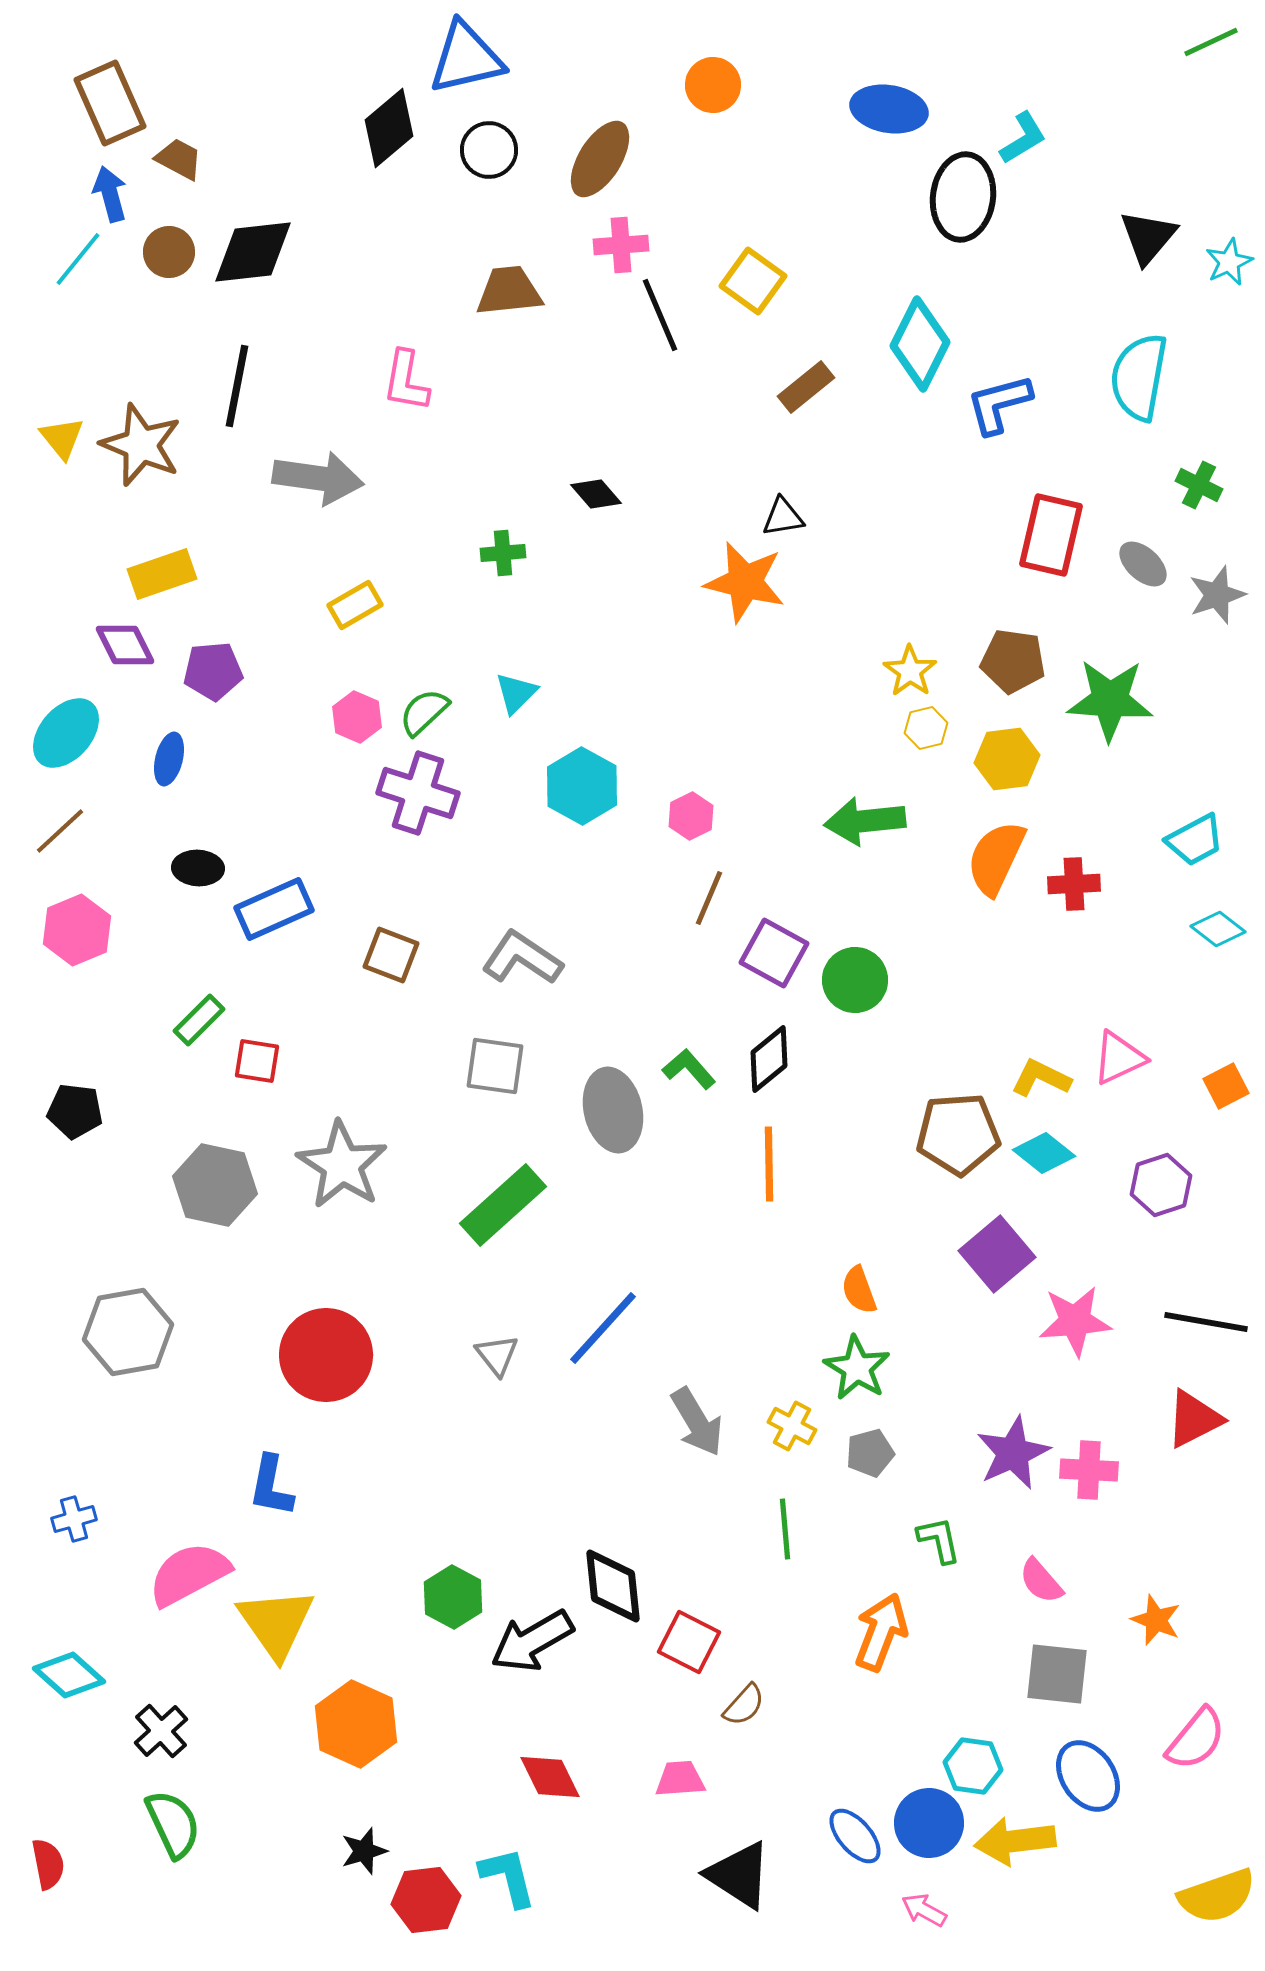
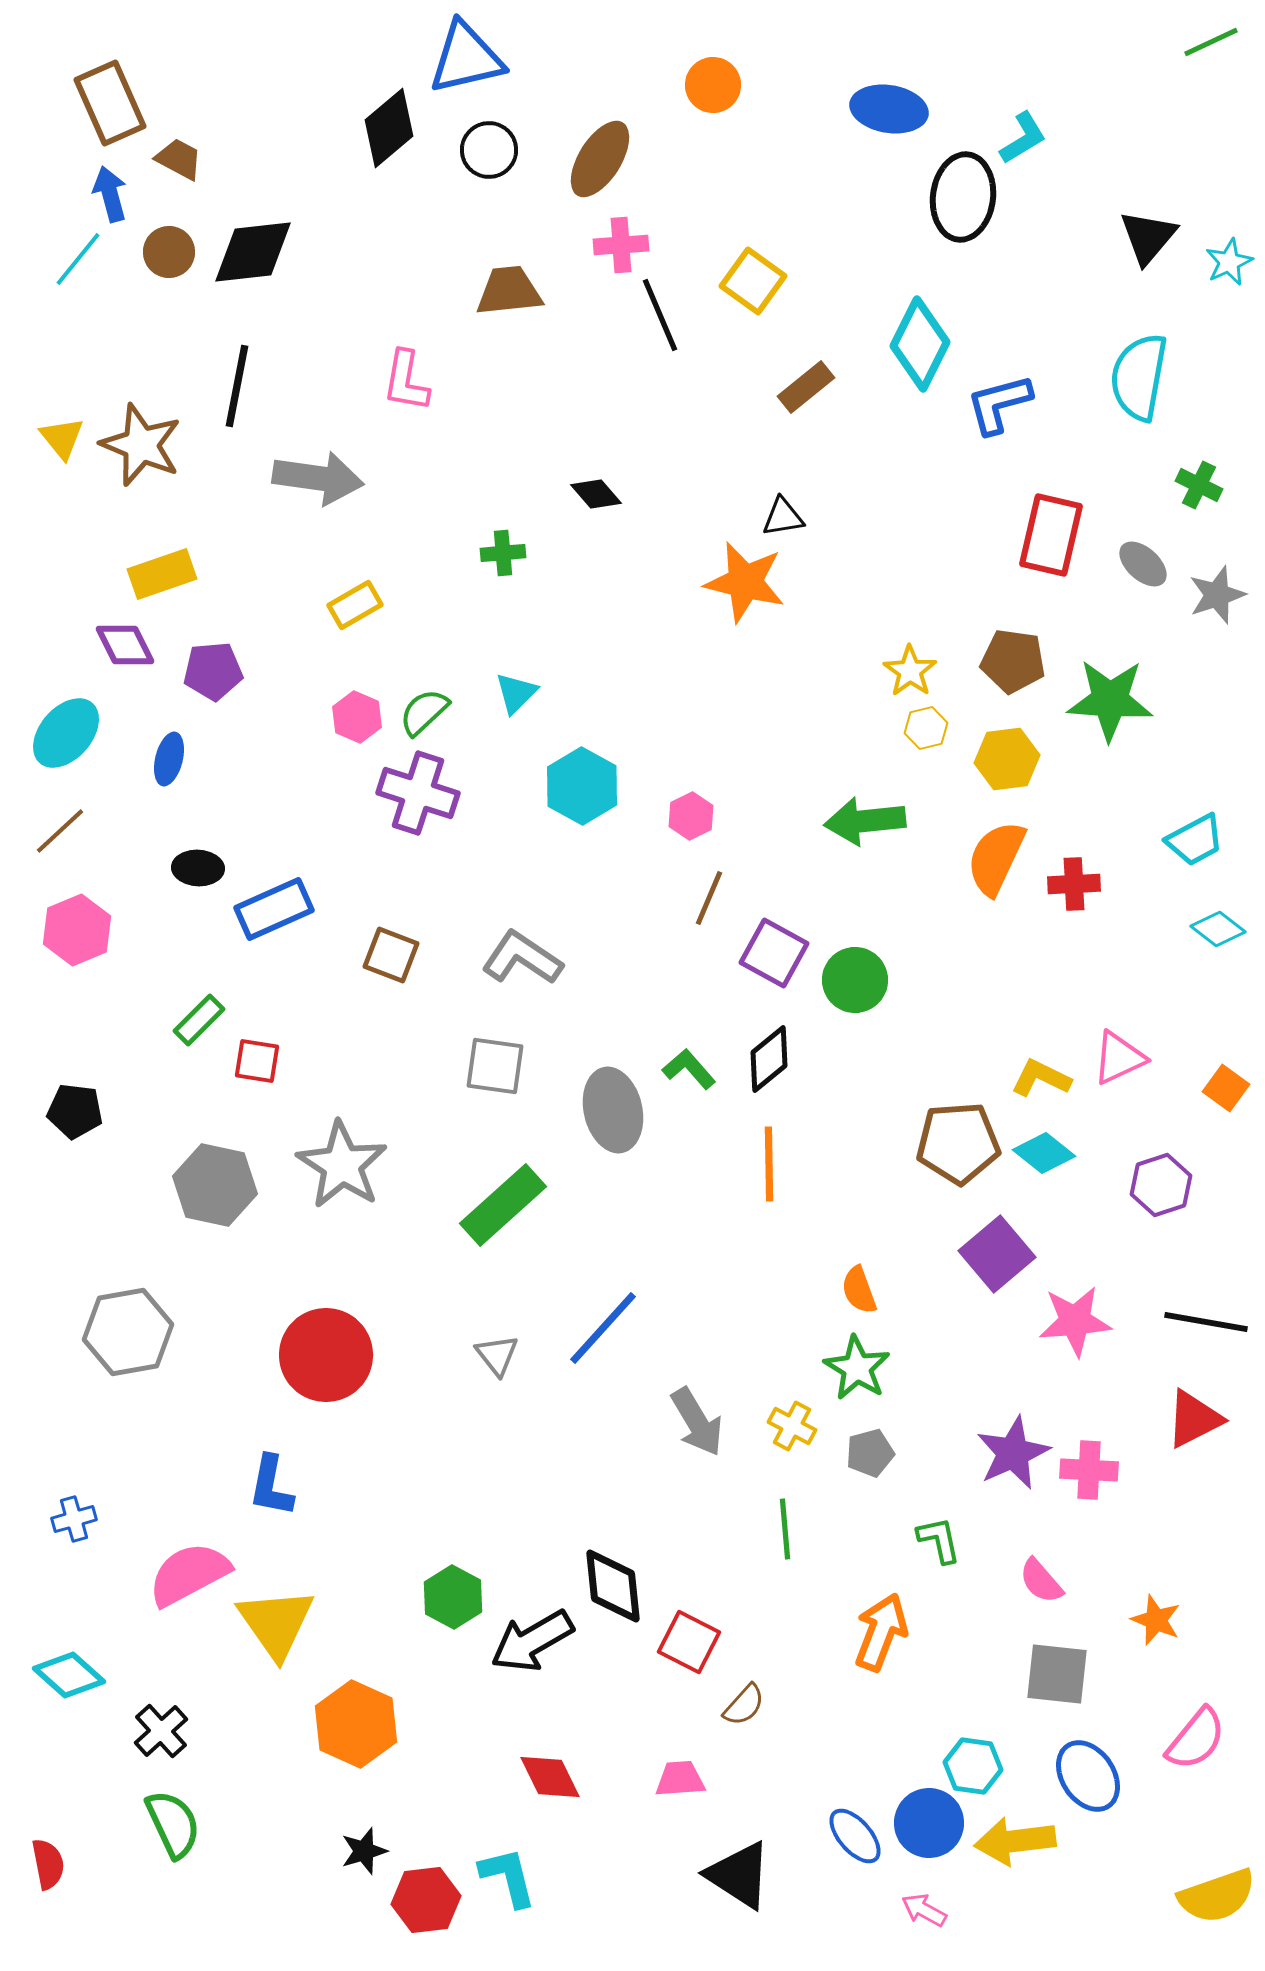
orange square at (1226, 1086): moved 2 px down; rotated 27 degrees counterclockwise
brown pentagon at (958, 1134): moved 9 px down
